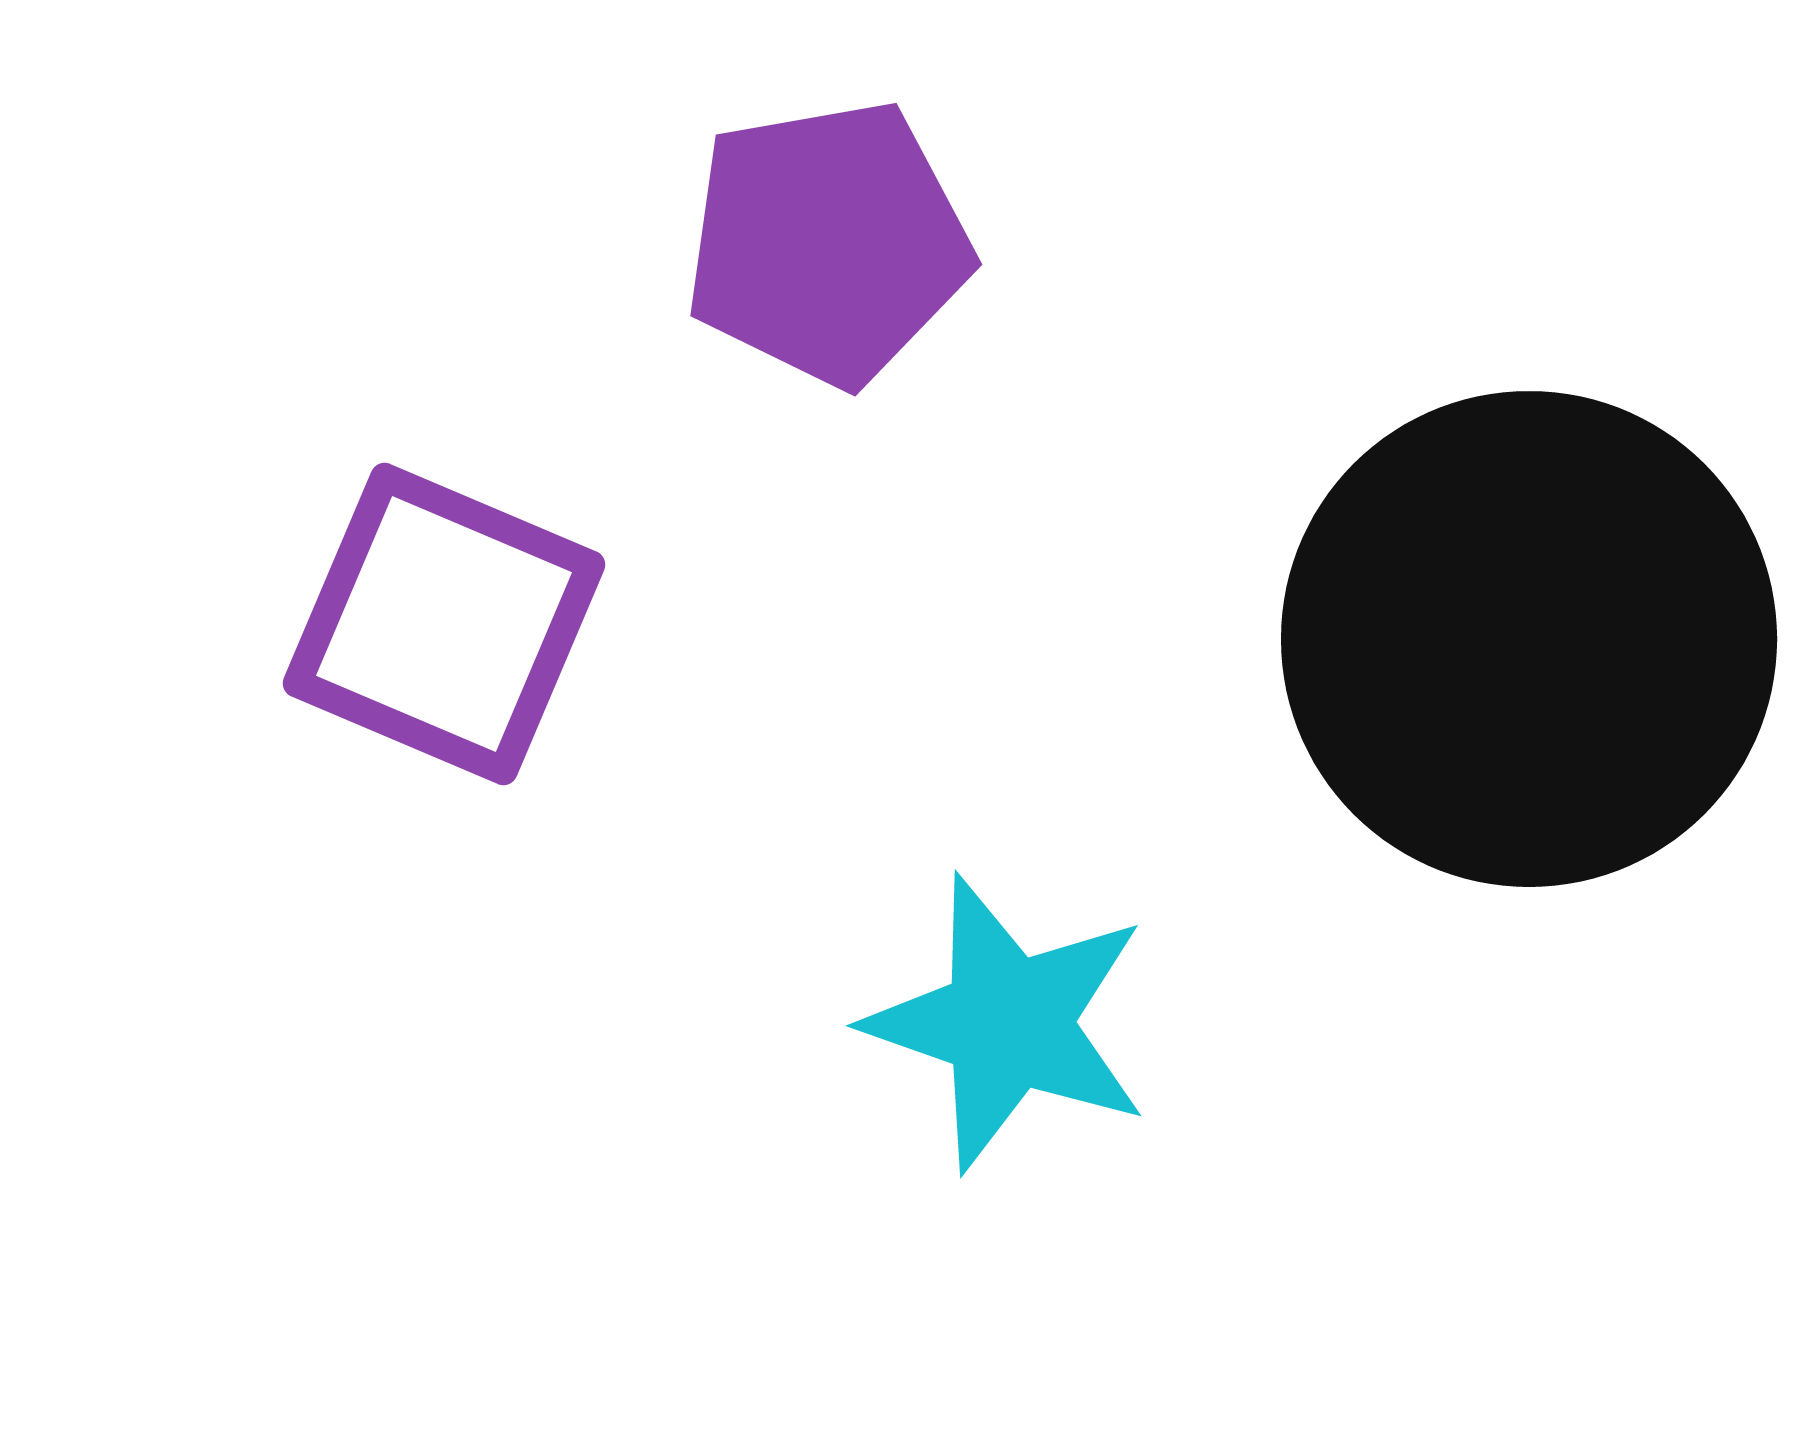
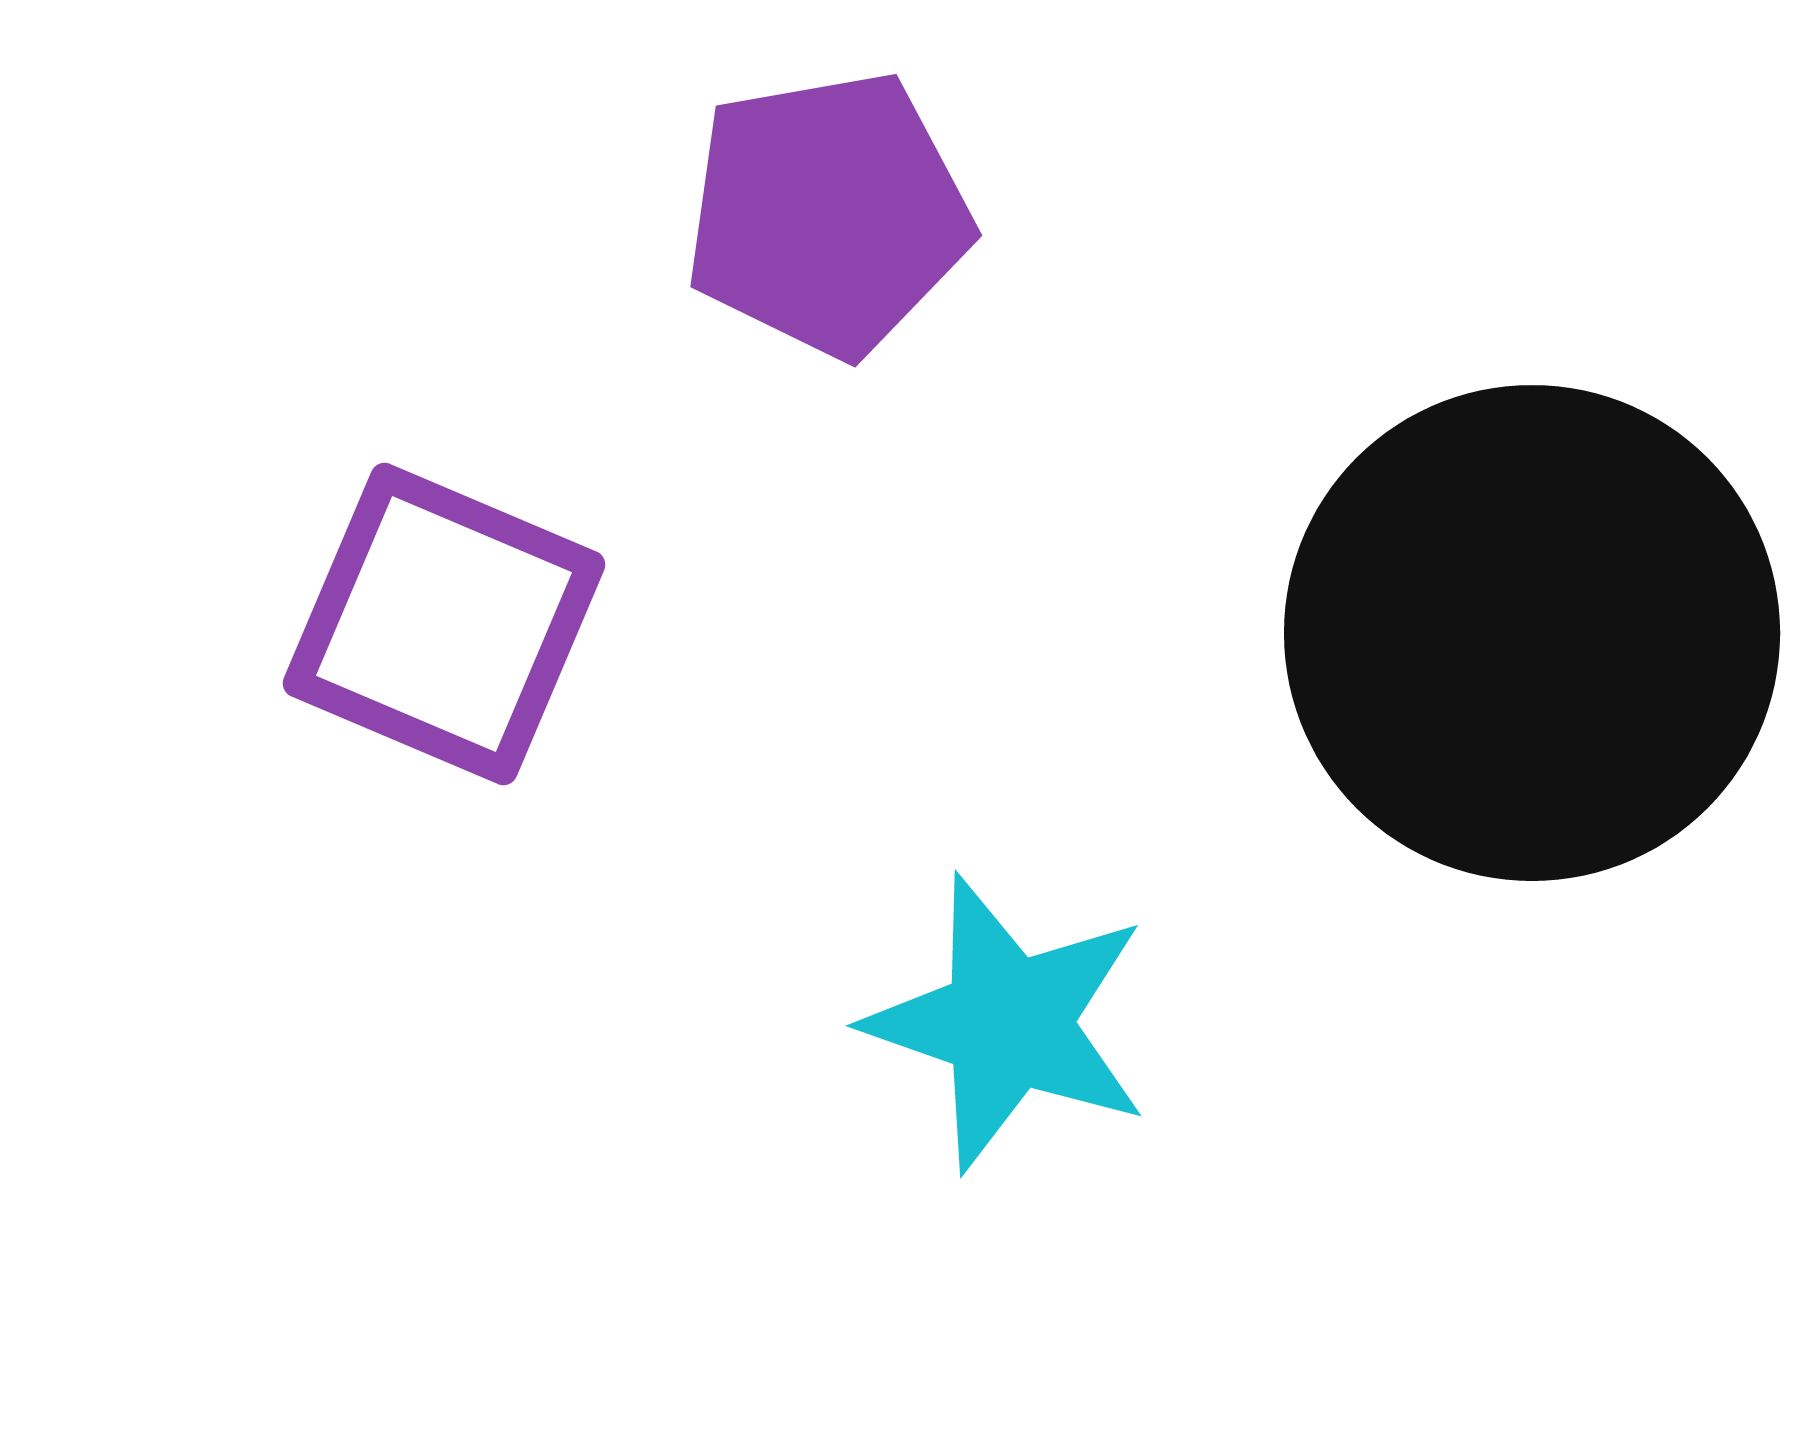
purple pentagon: moved 29 px up
black circle: moved 3 px right, 6 px up
